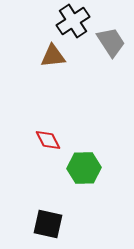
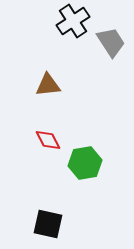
brown triangle: moved 5 px left, 29 px down
green hexagon: moved 1 px right, 5 px up; rotated 8 degrees counterclockwise
